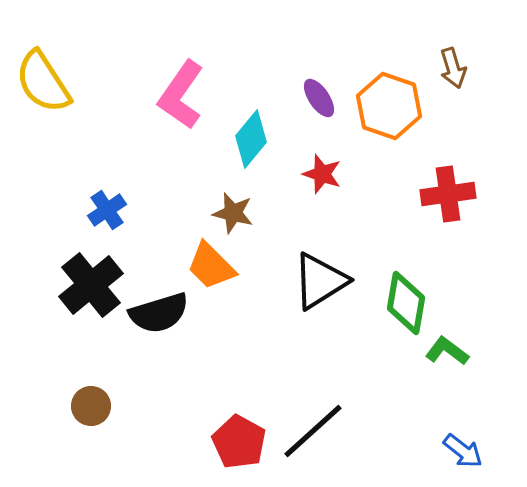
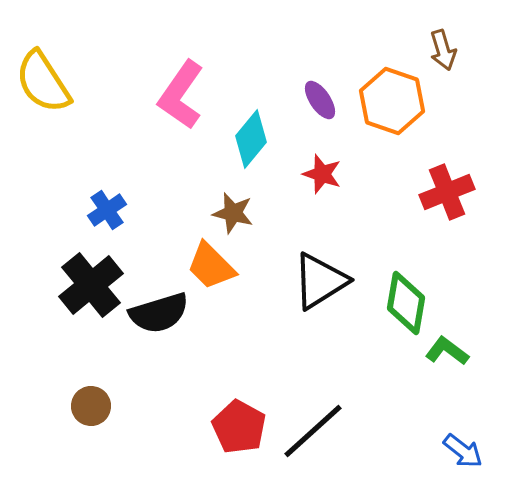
brown arrow: moved 10 px left, 18 px up
purple ellipse: moved 1 px right, 2 px down
orange hexagon: moved 3 px right, 5 px up
red cross: moved 1 px left, 2 px up; rotated 14 degrees counterclockwise
red pentagon: moved 15 px up
